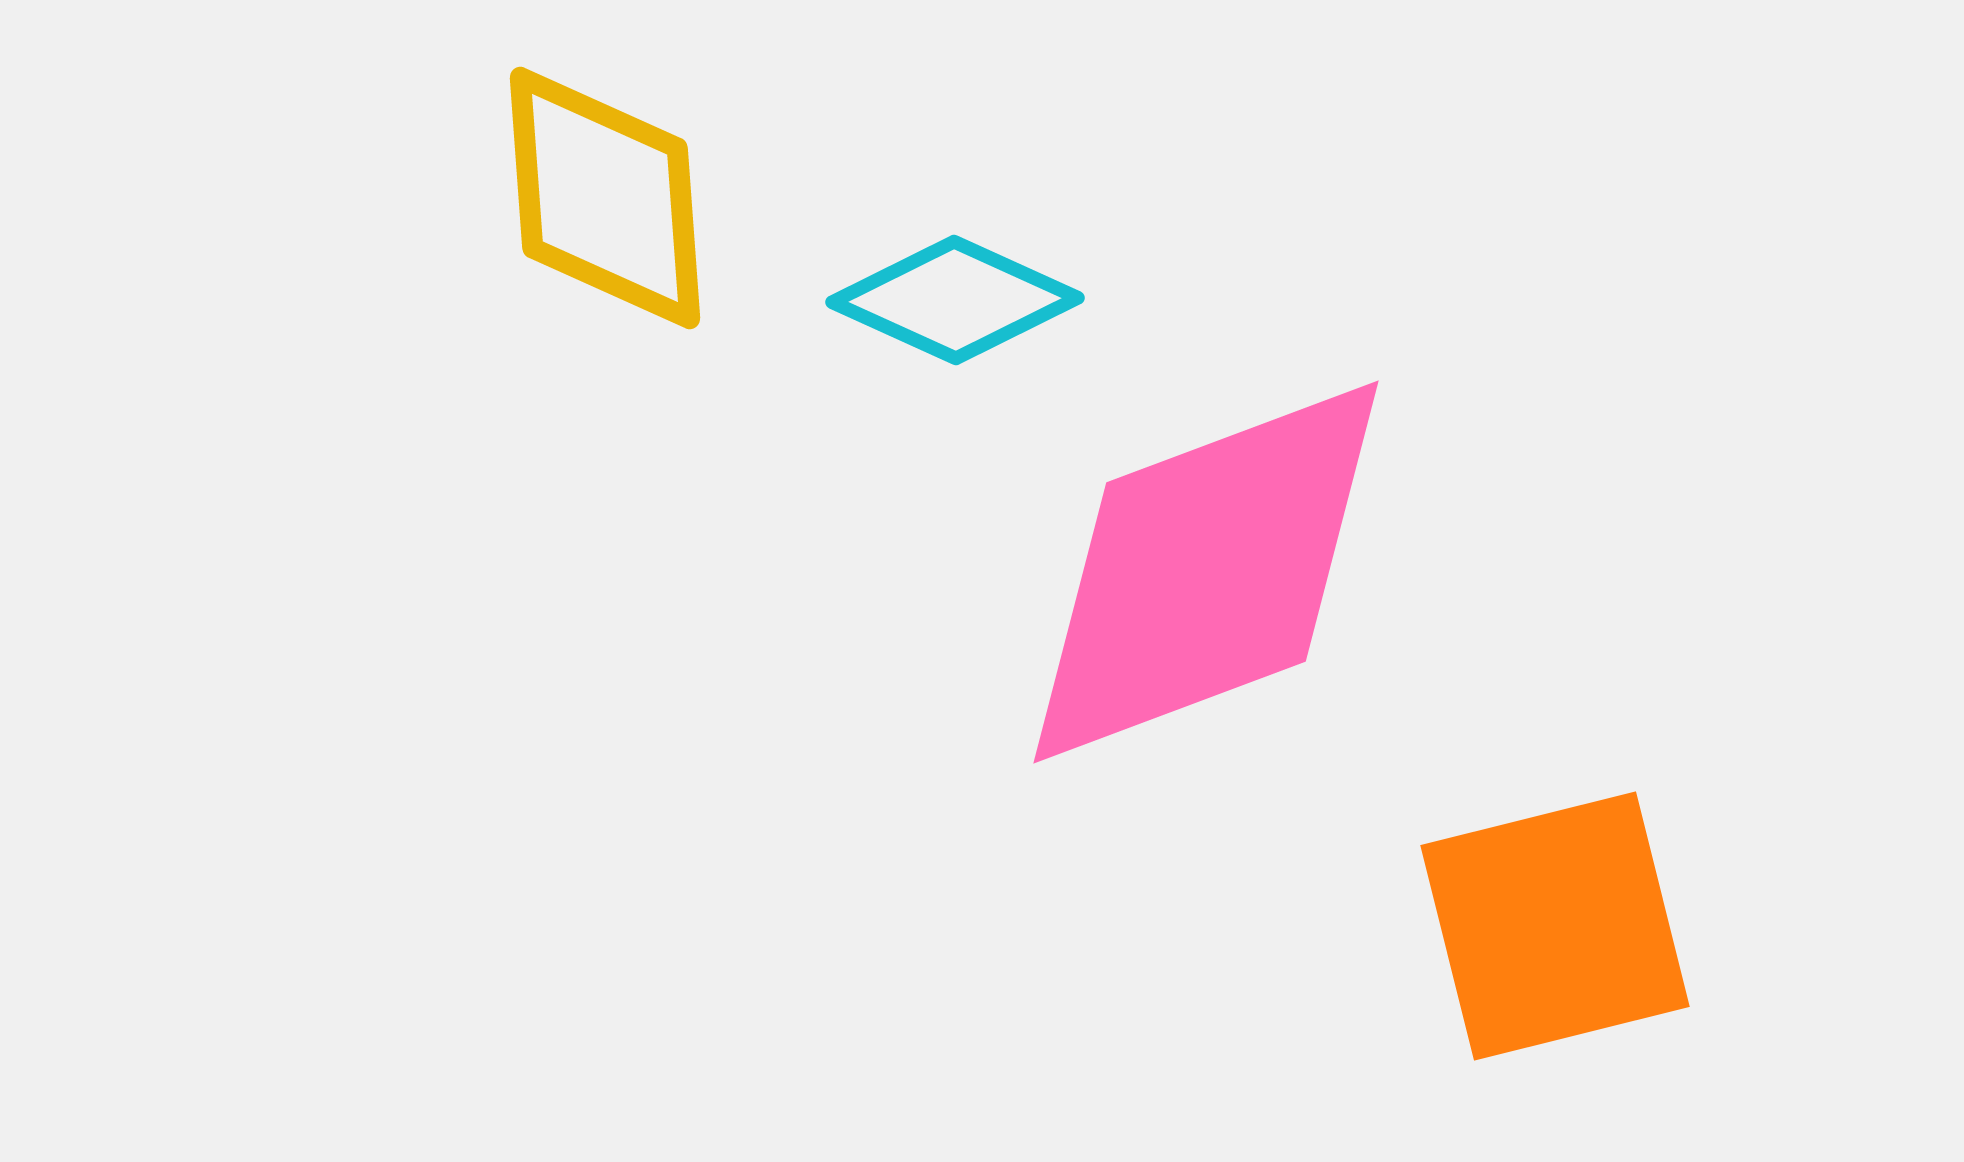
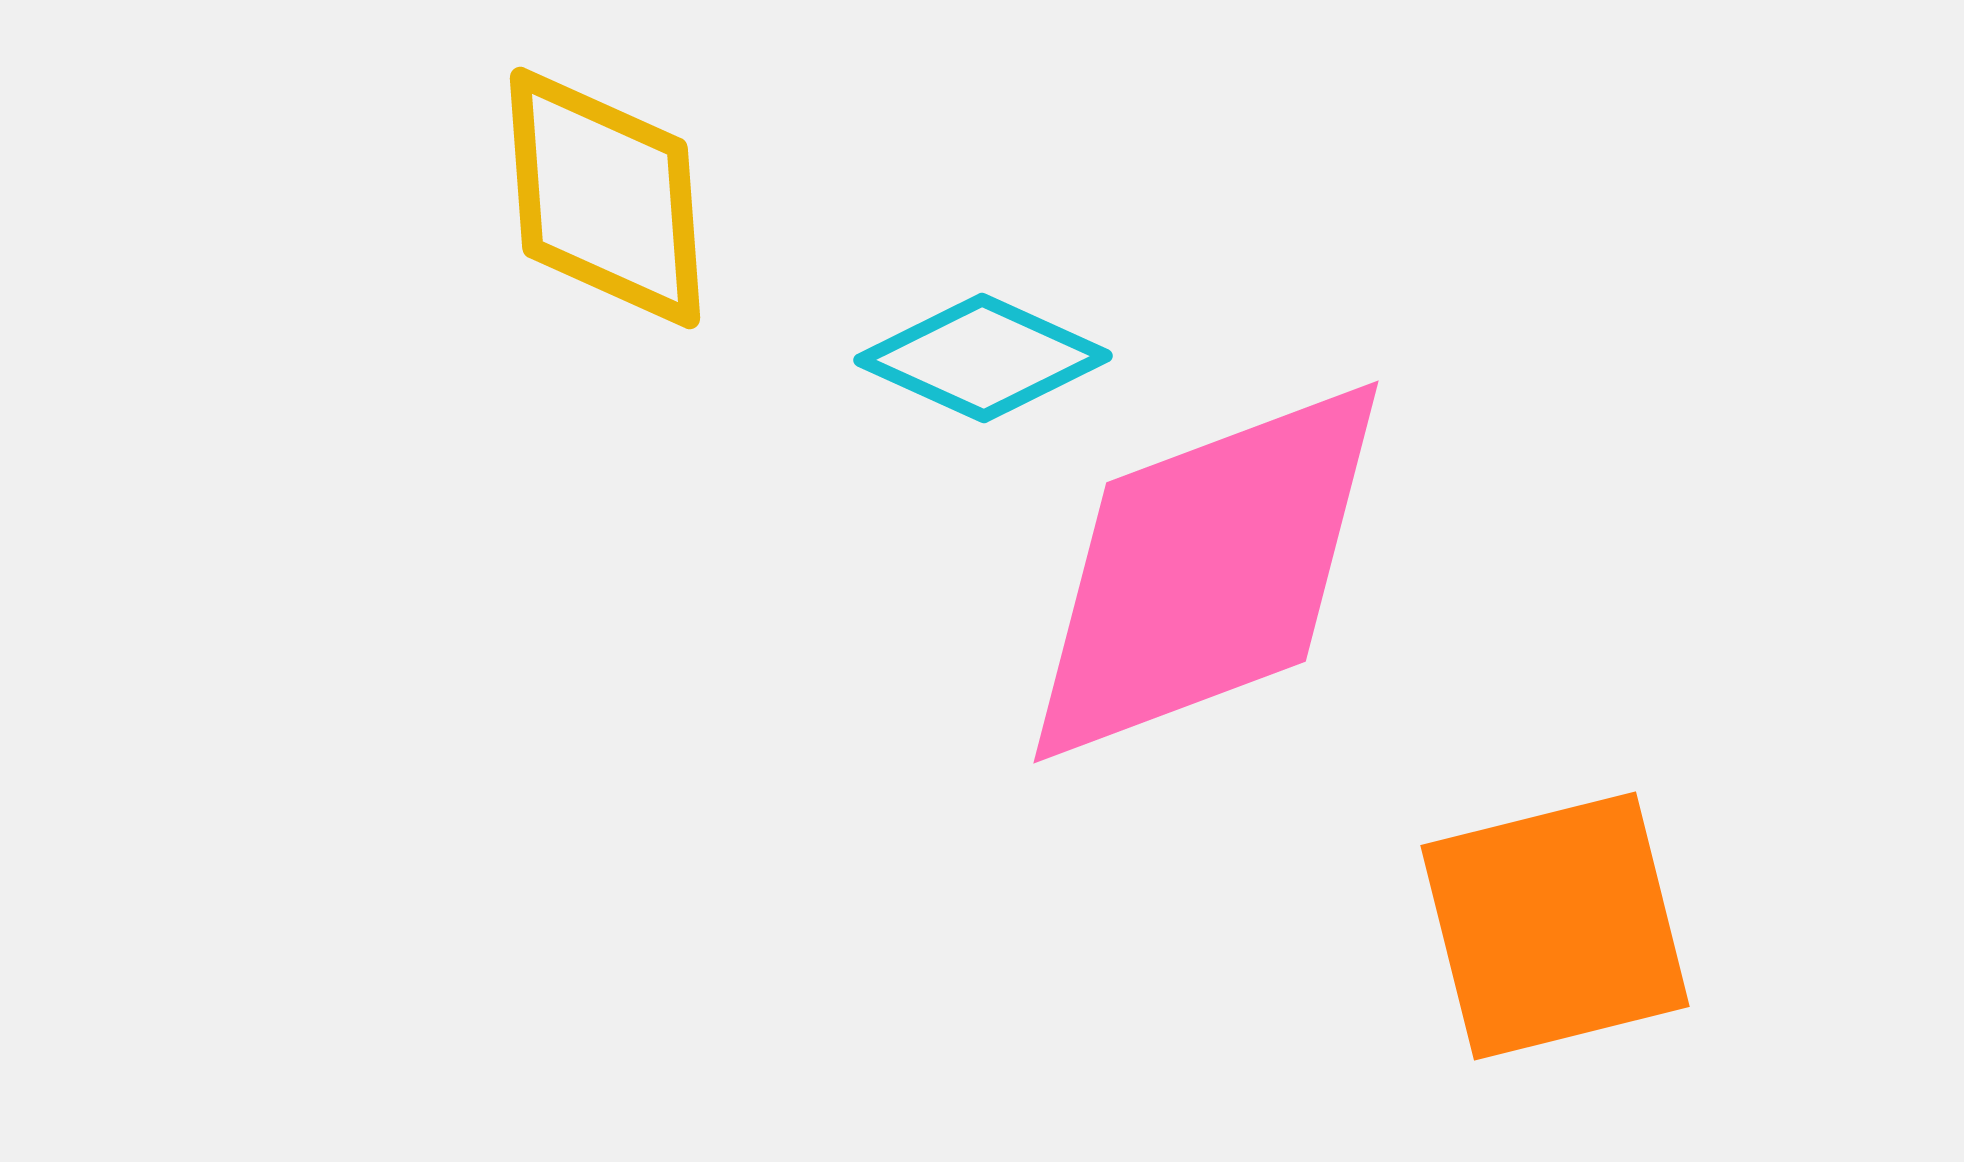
cyan diamond: moved 28 px right, 58 px down
